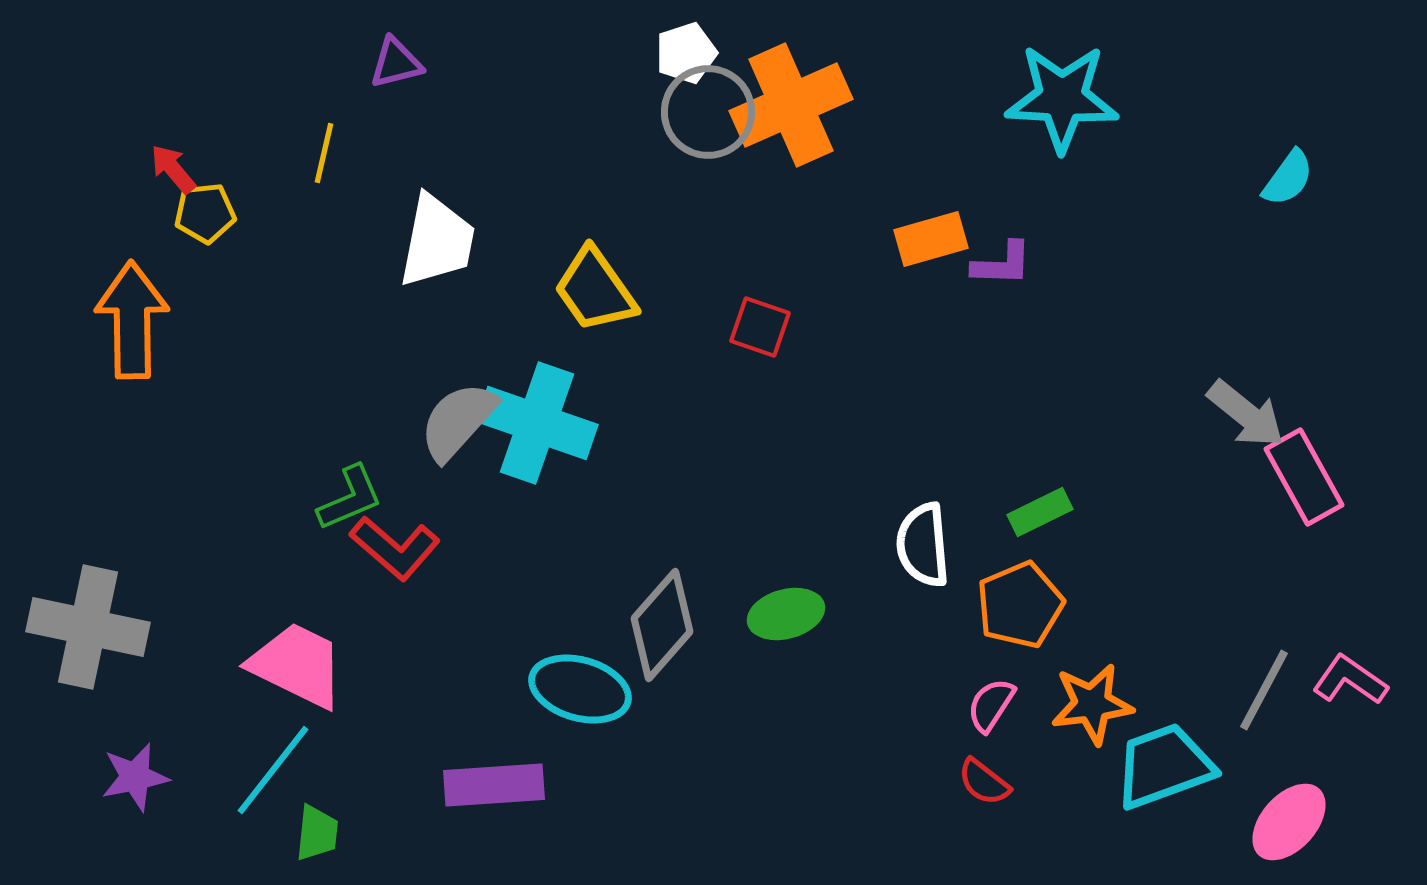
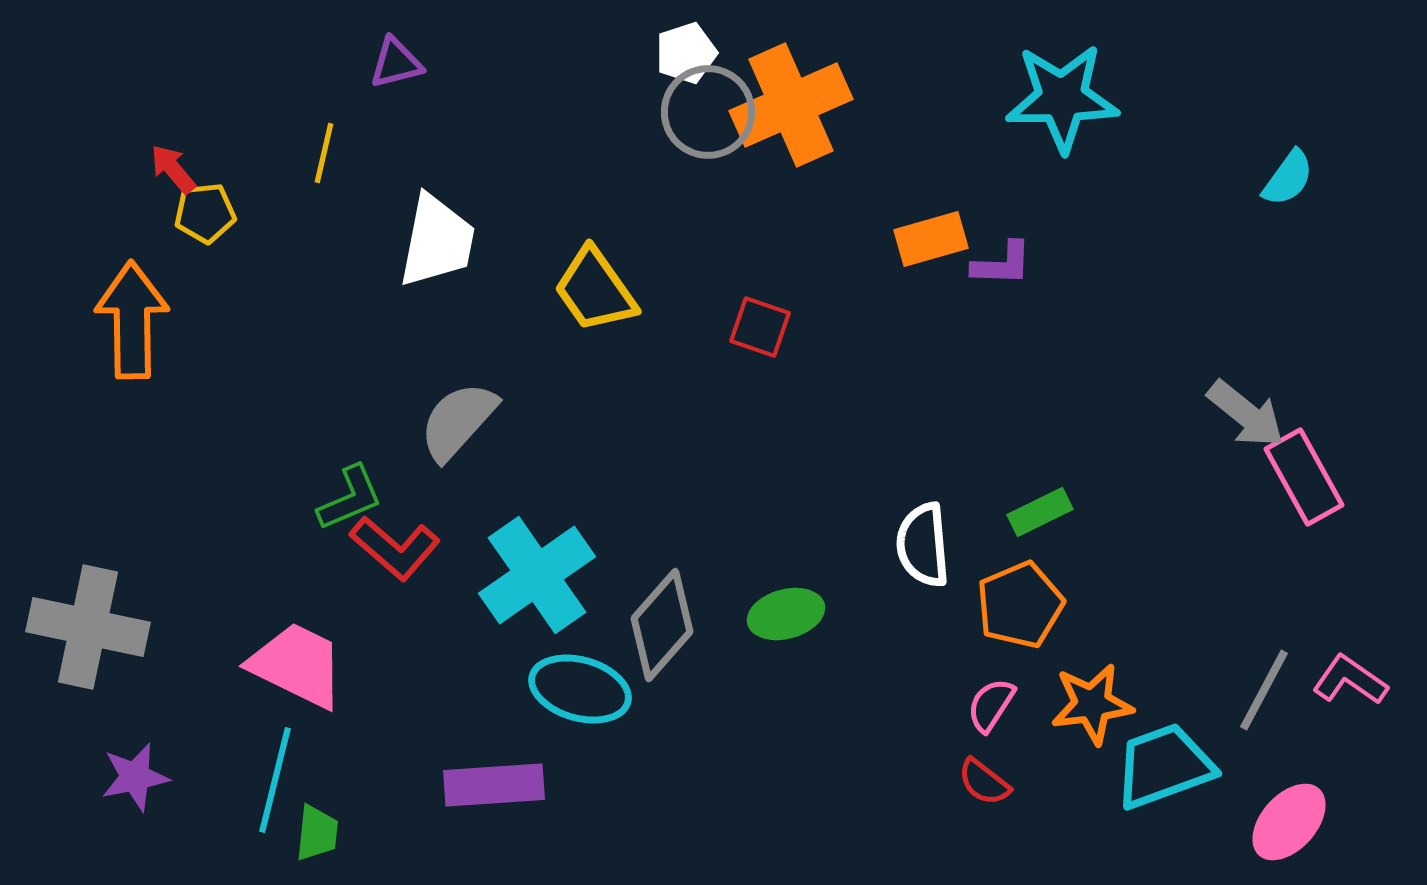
cyan star: rotated 4 degrees counterclockwise
cyan cross: moved 152 px down; rotated 36 degrees clockwise
cyan line: moved 2 px right, 10 px down; rotated 24 degrees counterclockwise
